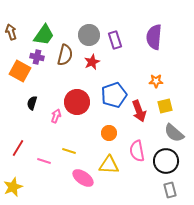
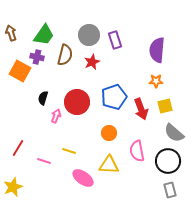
brown arrow: moved 1 px down
purple semicircle: moved 3 px right, 13 px down
blue pentagon: moved 2 px down
black semicircle: moved 11 px right, 5 px up
red arrow: moved 2 px right, 2 px up
black circle: moved 2 px right
